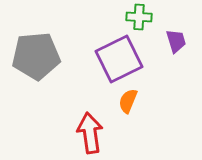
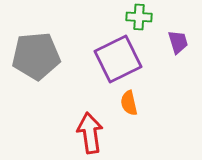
purple trapezoid: moved 2 px right, 1 px down
purple square: moved 1 px left
orange semicircle: moved 1 px right, 2 px down; rotated 35 degrees counterclockwise
